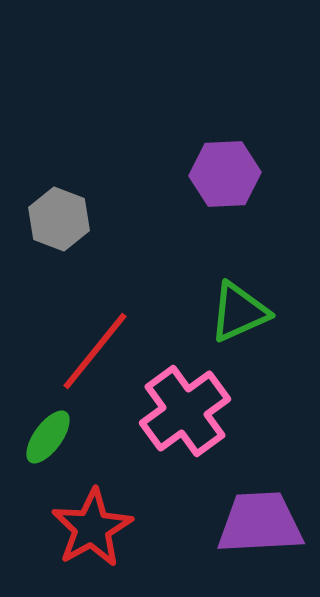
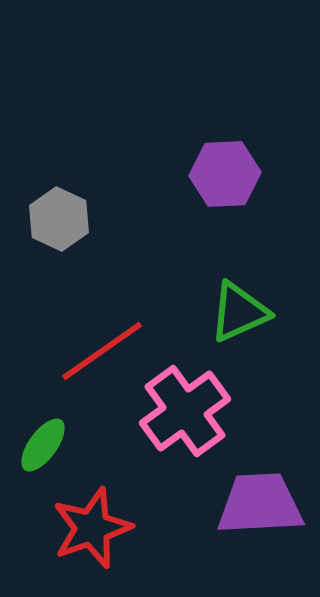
gray hexagon: rotated 4 degrees clockwise
red line: moved 7 px right; rotated 16 degrees clockwise
green ellipse: moved 5 px left, 8 px down
purple trapezoid: moved 19 px up
red star: rotated 10 degrees clockwise
